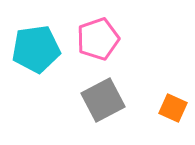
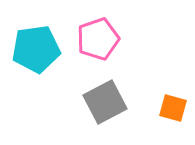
gray square: moved 2 px right, 2 px down
orange square: rotated 8 degrees counterclockwise
